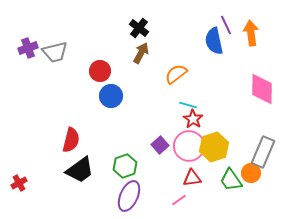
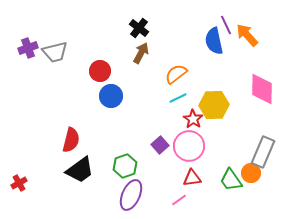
orange arrow: moved 4 px left, 2 px down; rotated 35 degrees counterclockwise
cyan line: moved 10 px left, 7 px up; rotated 42 degrees counterclockwise
yellow hexagon: moved 42 px up; rotated 16 degrees clockwise
purple ellipse: moved 2 px right, 1 px up
